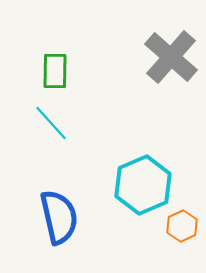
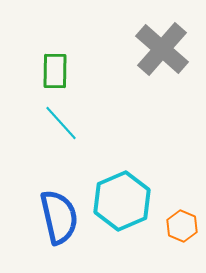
gray cross: moved 9 px left, 8 px up
cyan line: moved 10 px right
cyan hexagon: moved 21 px left, 16 px down
orange hexagon: rotated 12 degrees counterclockwise
